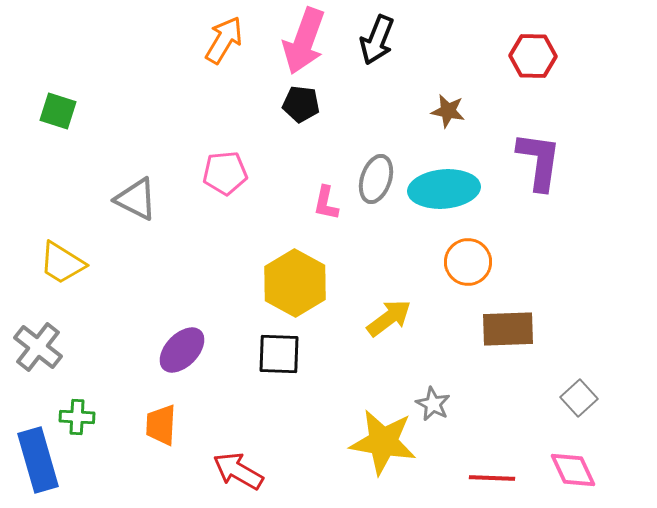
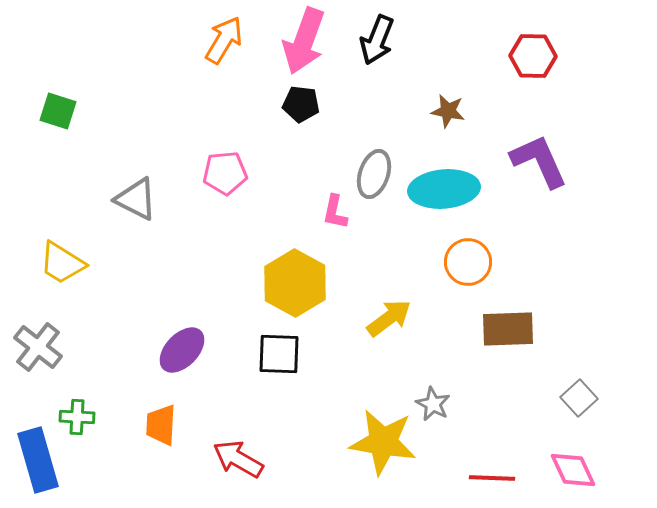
purple L-shape: rotated 32 degrees counterclockwise
gray ellipse: moved 2 px left, 5 px up
pink L-shape: moved 9 px right, 9 px down
red arrow: moved 12 px up
